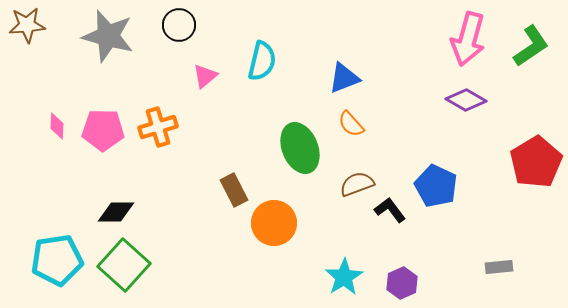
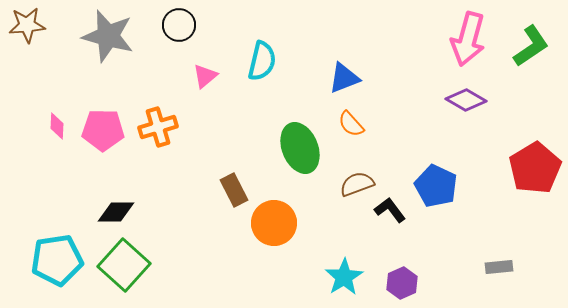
red pentagon: moved 1 px left, 6 px down
